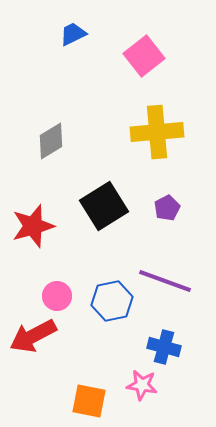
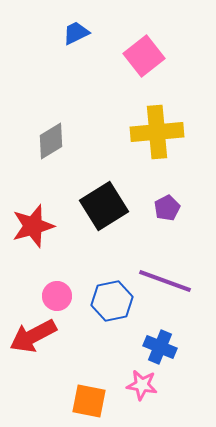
blue trapezoid: moved 3 px right, 1 px up
blue cross: moved 4 px left; rotated 8 degrees clockwise
